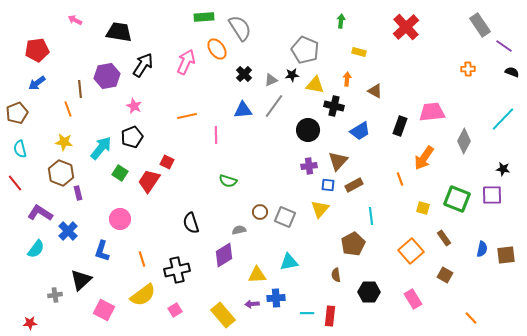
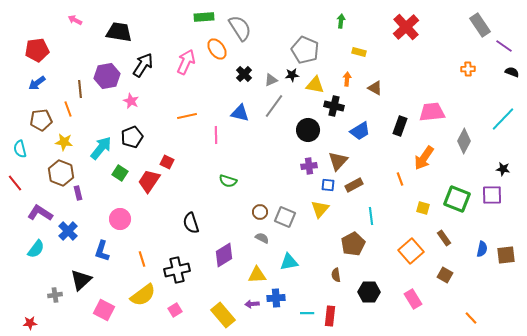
brown triangle at (375, 91): moved 3 px up
pink star at (134, 106): moved 3 px left, 5 px up
blue triangle at (243, 110): moved 3 px left, 3 px down; rotated 18 degrees clockwise
brown pentagon at (17, 113): moved 24 px right, 7 px down; rotated 15 degrees clockwise
gray semicircle at (239, 230): moved 23 px right, 8 px down; rotated 40 degrees clockwise
